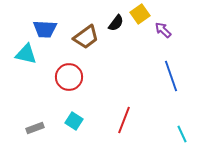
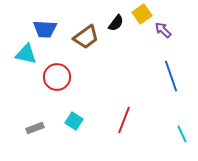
yellow square: moved 2 px right
red circle: moved 12 px left
